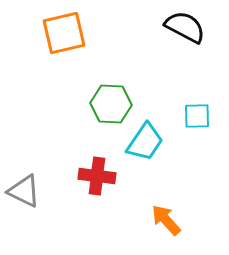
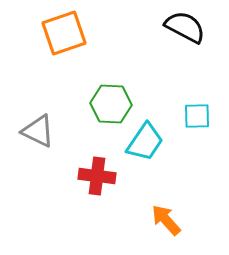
orange square: rotated 6 degrees counterclockwise
gray triangle: moved 14 px right, 60 px up
